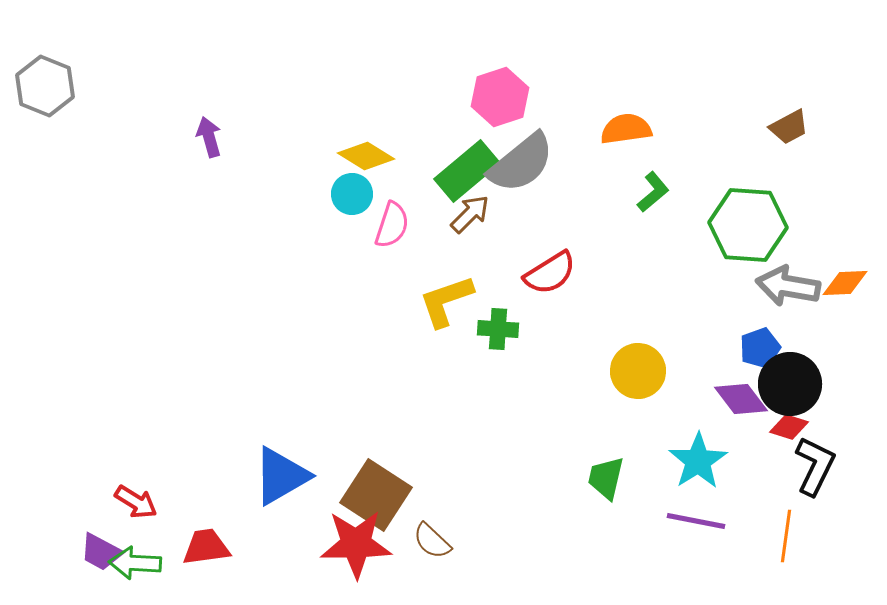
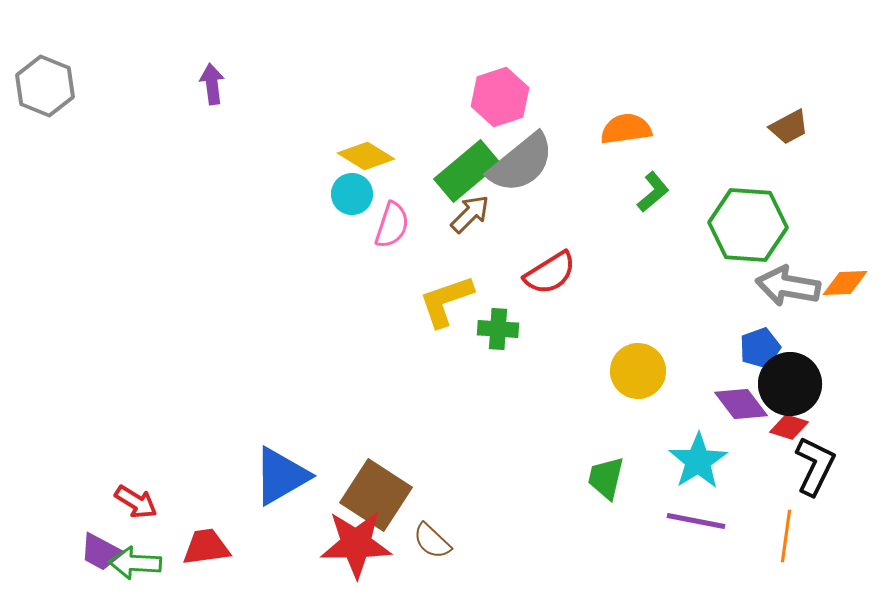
purple arrow: moved 3 px right, 53 px up; rotated 9 degrees clockwise
purple diamond: moved 5 px down
